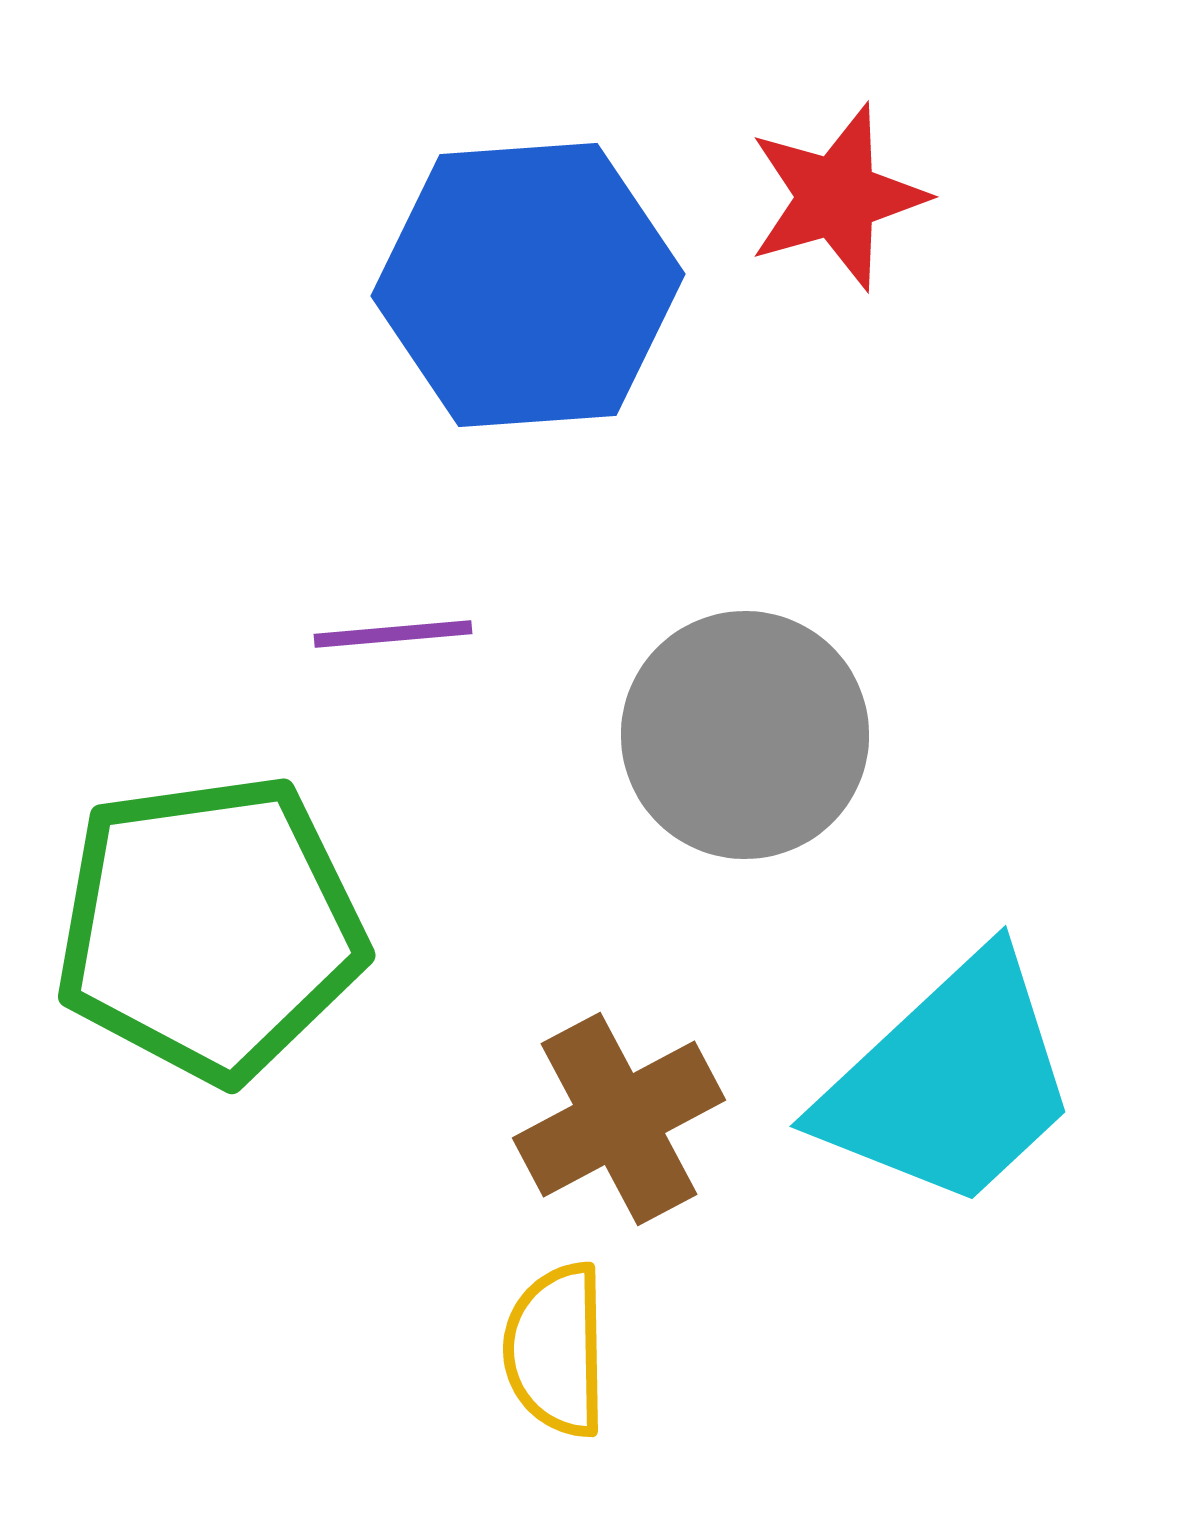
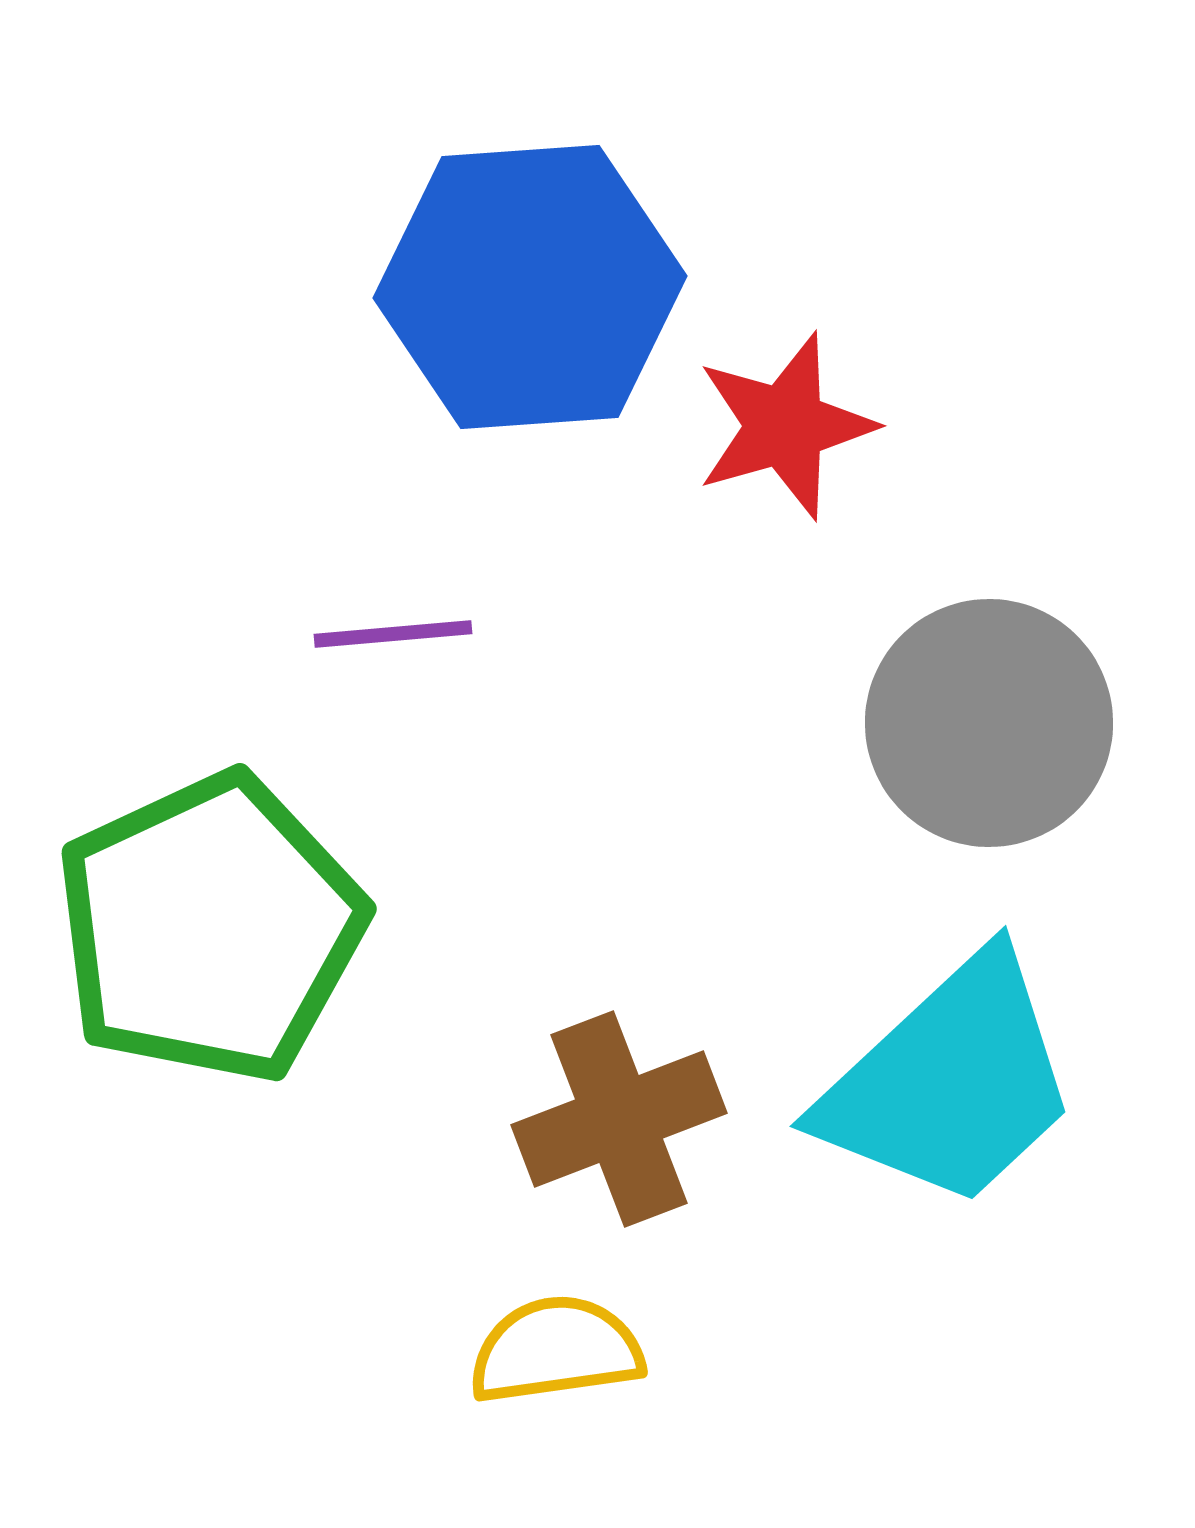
red star: moved 52 px left, 229 px down
blue hexagon: moved 2 px right, 2 px down
gray circle: moved 244 px right, 12 px up
green pentagon: rotated 17 degrees counterclockwise
brown cross: rotated 7 degrees clockwise
yellow semicircle: rotated 83 degrees clockwise
